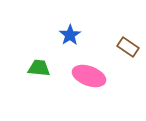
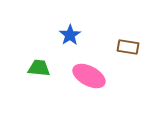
brown rectangle: rotated 25 degrees counterclockwise
pink ellipse: rotated 8 degrees clockwise
